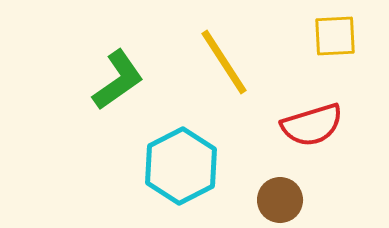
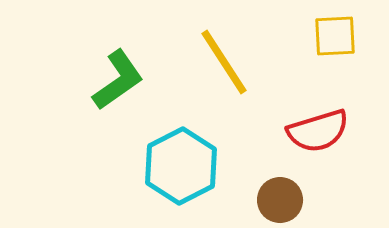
red semicircle: moved 6 px right, 6 px down
